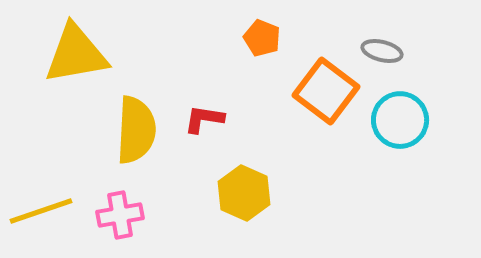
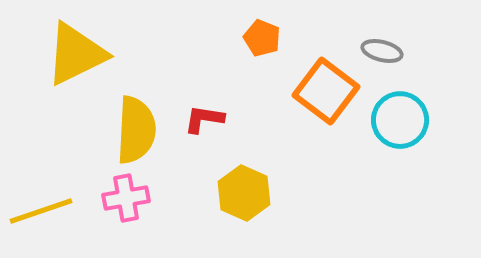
yellow triangle: rotated 16 degrees counterclockwise
pink cross: moved 6 px right, 17 px up
